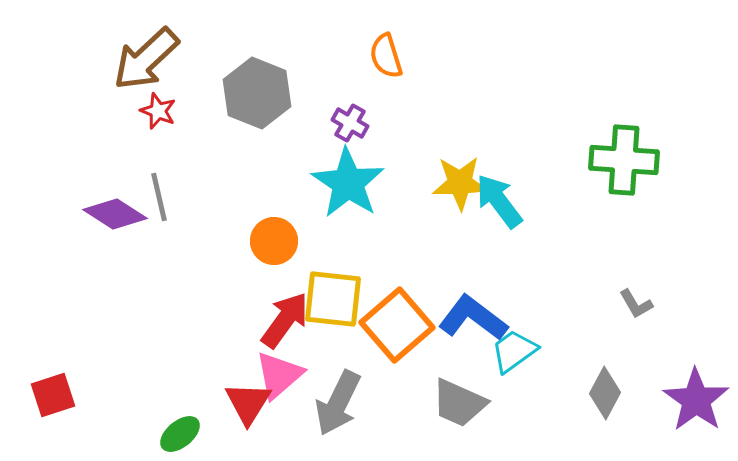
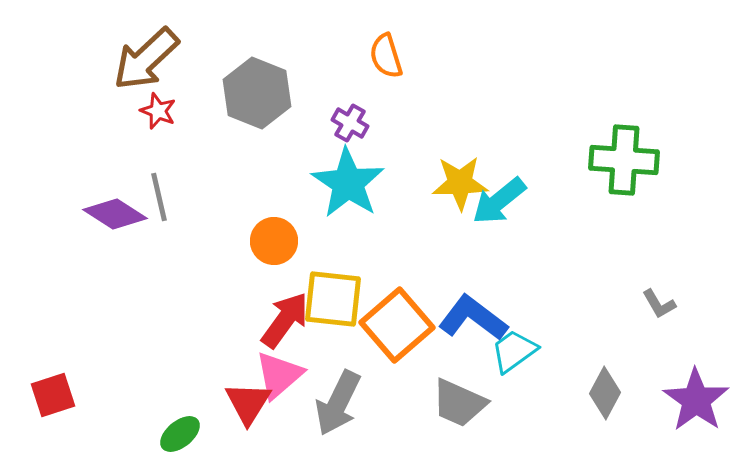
cyan arrow: rotated 92 degrees counterclockwise
gray L-shape: moved 23 px right
